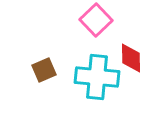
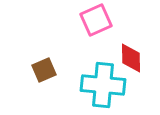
pink square: rotated 20 degrees clockwise
cyan cross: moved 6 px right, 8 px down
